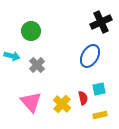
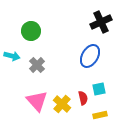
pink triangle: moved 6 px right, 1 px up
